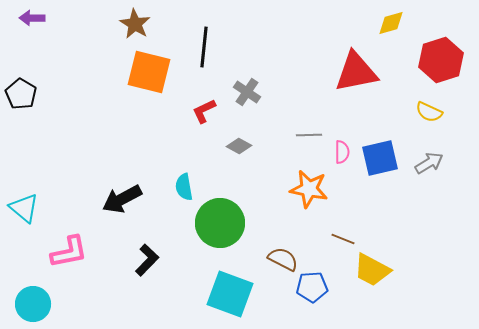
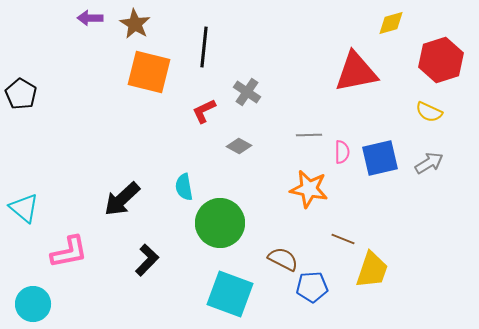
purple arrow: moved 58 px right
black arrow: rotated 15 degrees counterclockwise
yellow trapezoid: rotated 99 degrees counterclockwise
